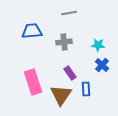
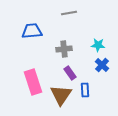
gray cross: moved 7 px down
blue rectangle: moved 1 px left, 1 px down
